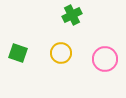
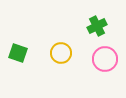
green cross: moved 25 px right, 11 px down
